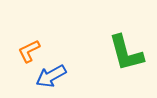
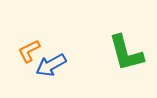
blue arrow: moved 11 px up
